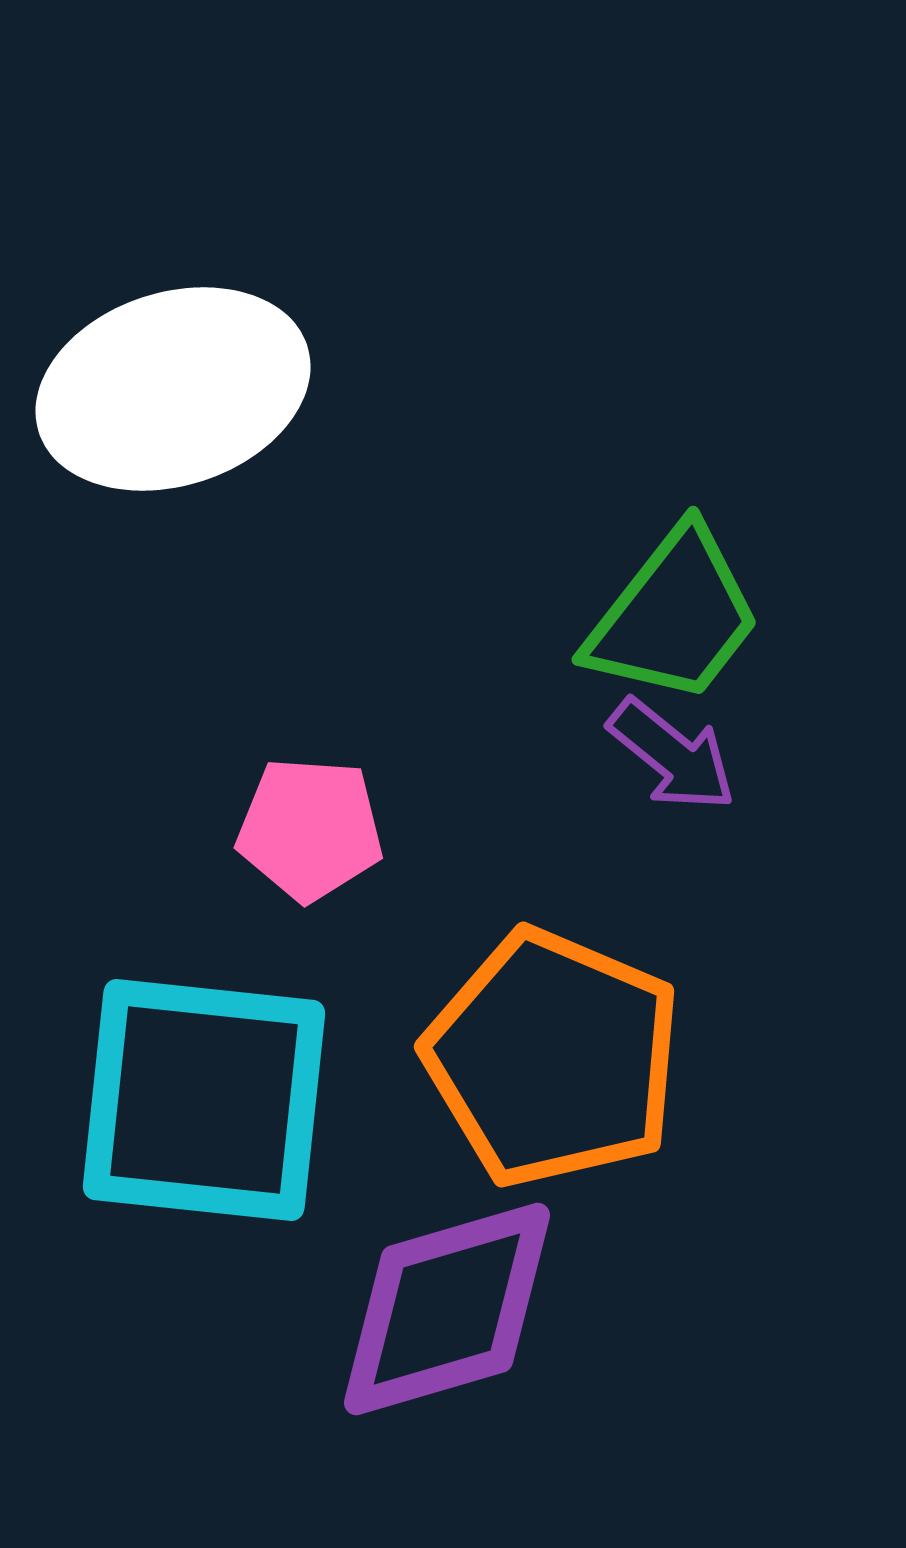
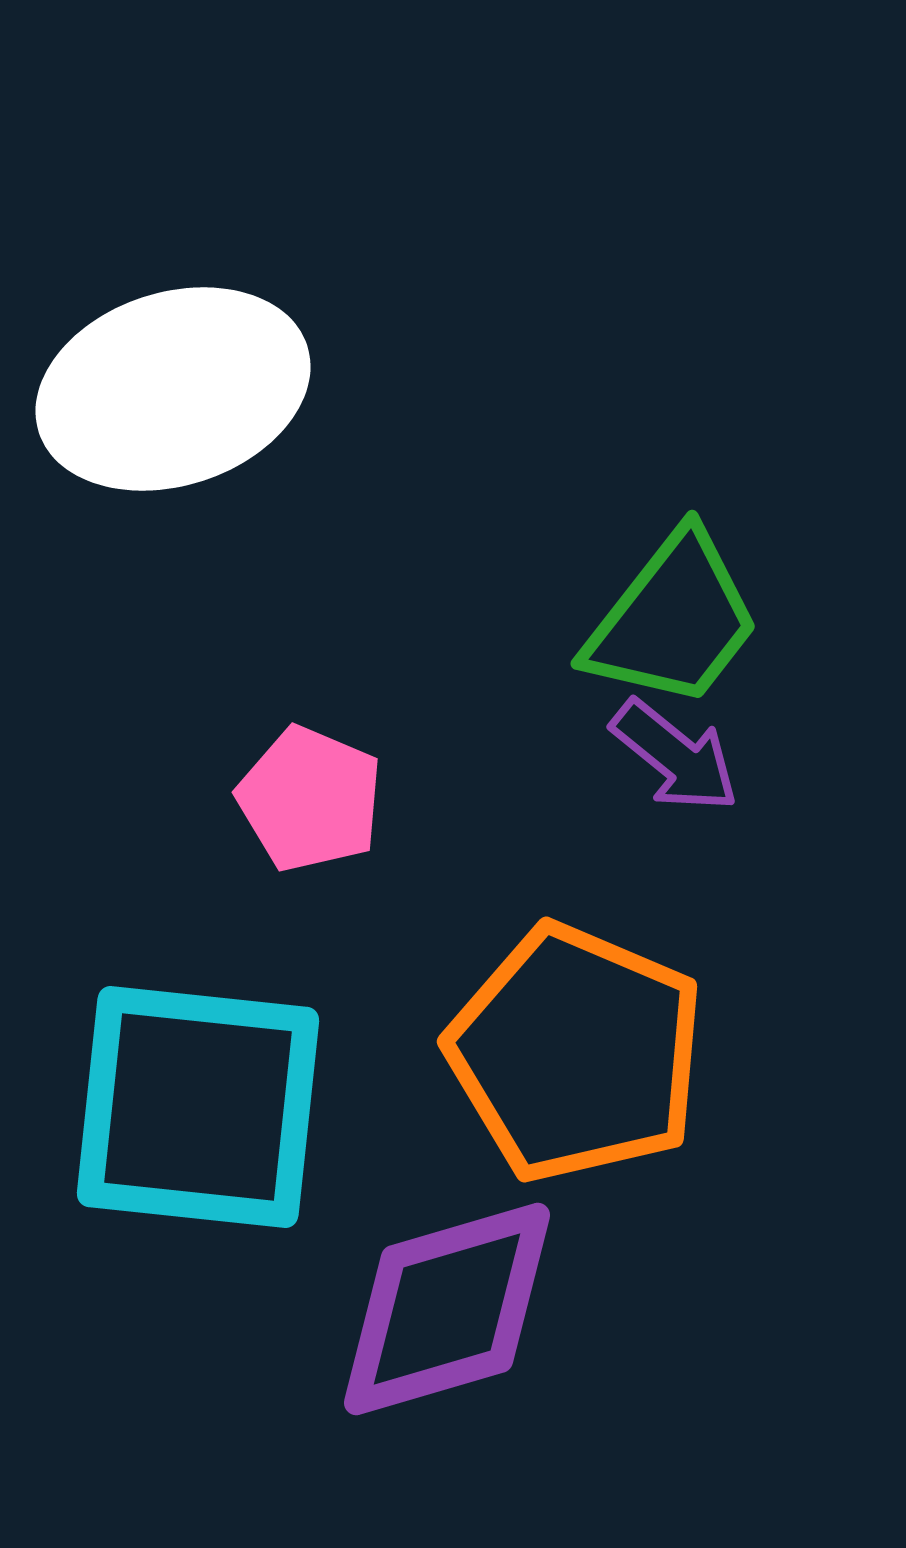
green trapezoid: moved 1 px left, 4 px down
purple arrow: moved 3 px right, 1 px down
pink pentagon: moved 30 px up; rotated 19 degrees clockwise
orange pentagon: moved 23 px right, 5 px up
cyan square: moved 6 px left, 7 px down
